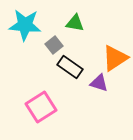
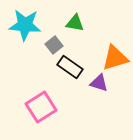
orange triangle: rotated 16 degrees clockwise
